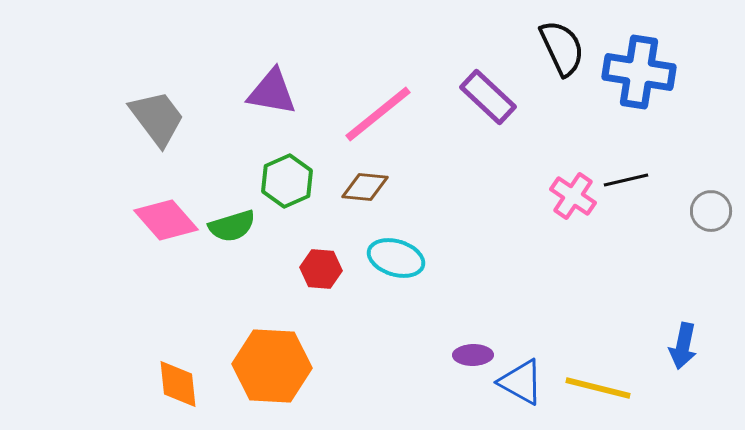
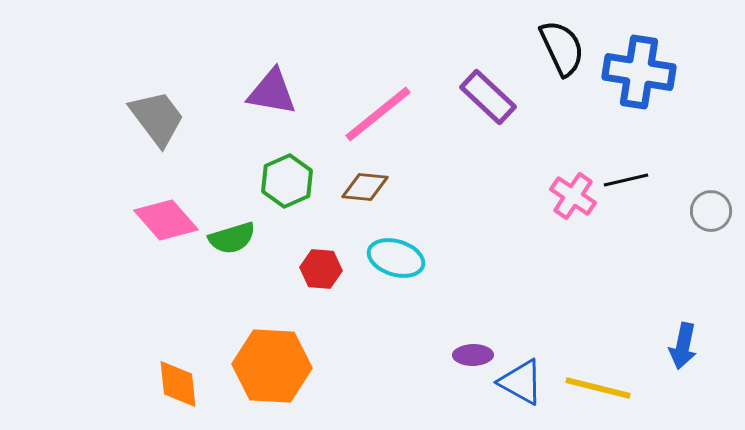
green semicircle: moved 12 px down
